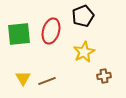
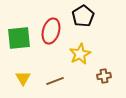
black pentagon: rotated 10 degrees counterclockwise
green square: moved 4 px down
yellow star: moved 4 px left, 2 px down
brown line: moved 8 px right
